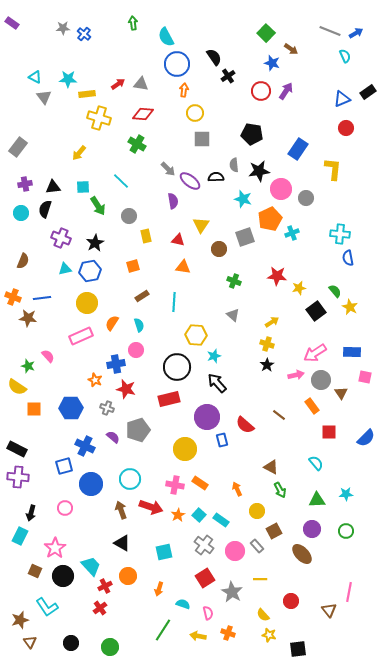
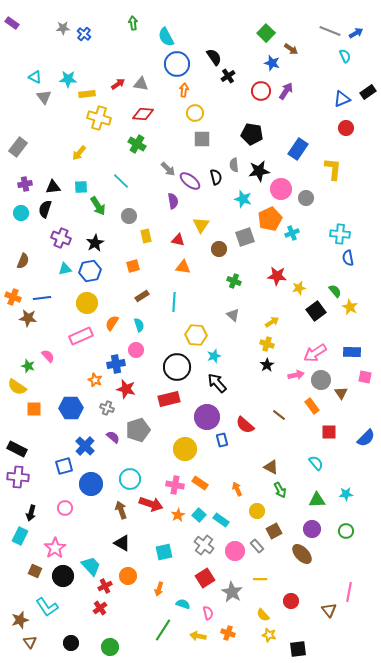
black semicircle at (216, 177): rotated 77 degrees clockwise
cyan square at (83, 187): moved 2 px left
blue cross at (85, 446): rotated 18 degrees clockwise
red arrow at (151, 507): moved 3 px up
